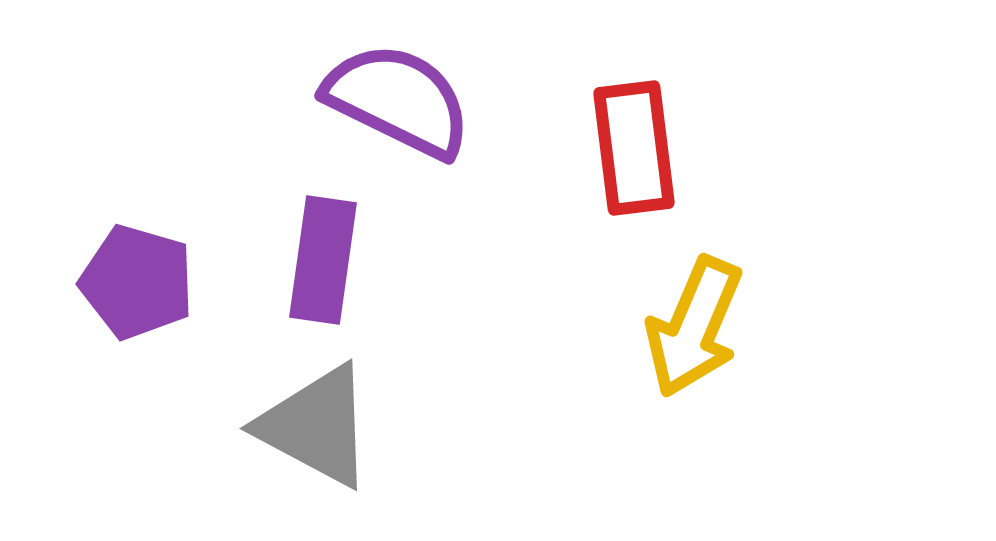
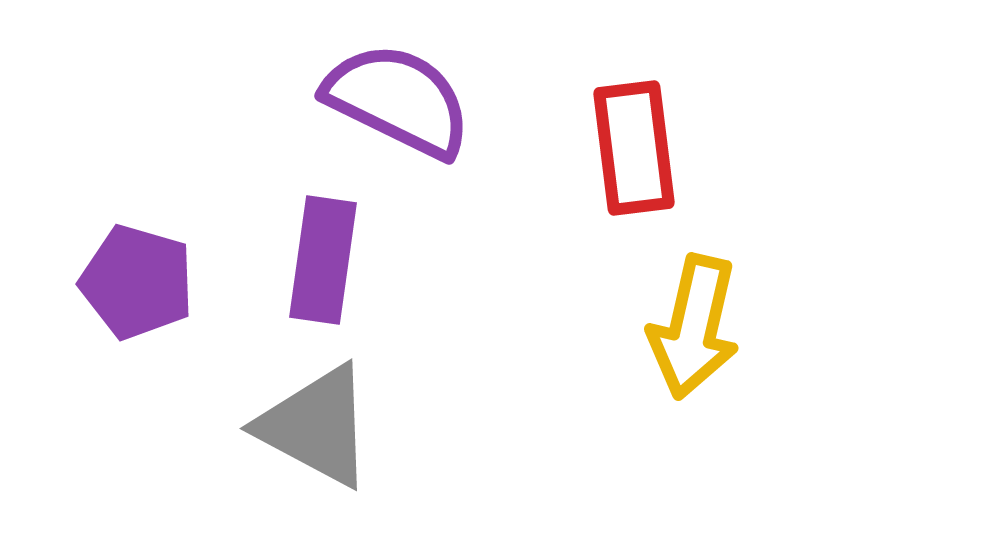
yellow arrow: rotated 10 degrees counterclockwise
